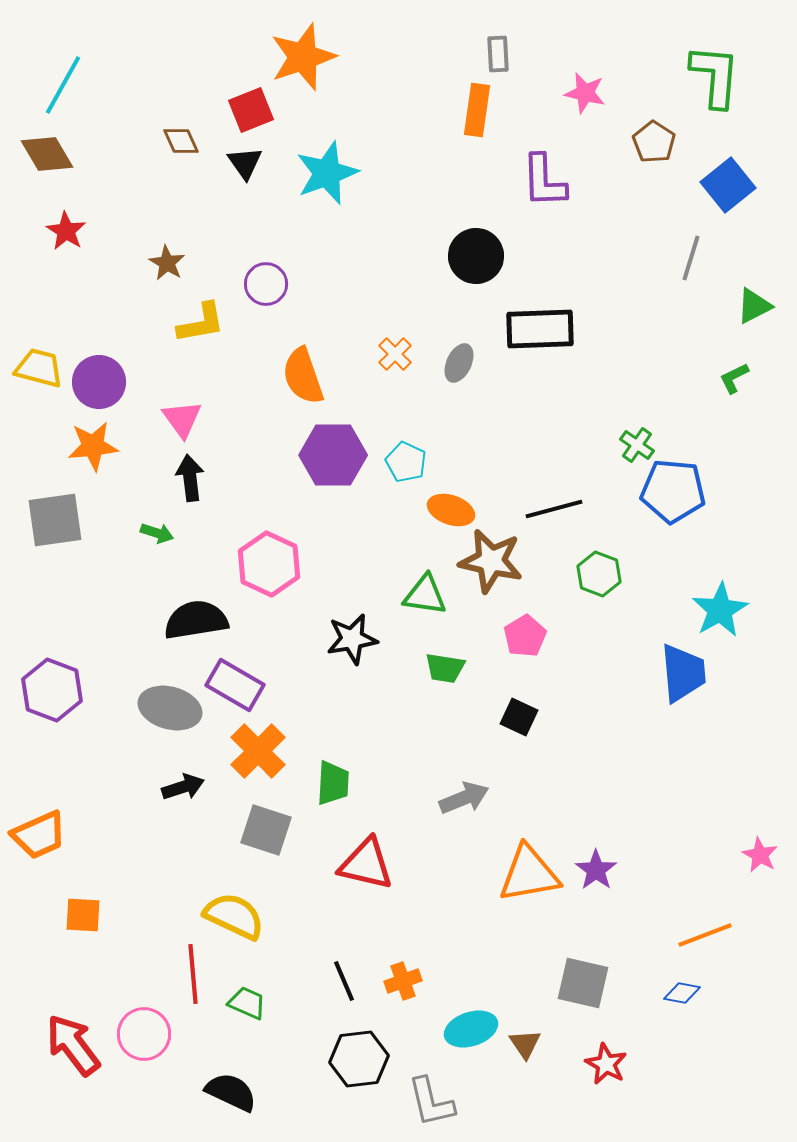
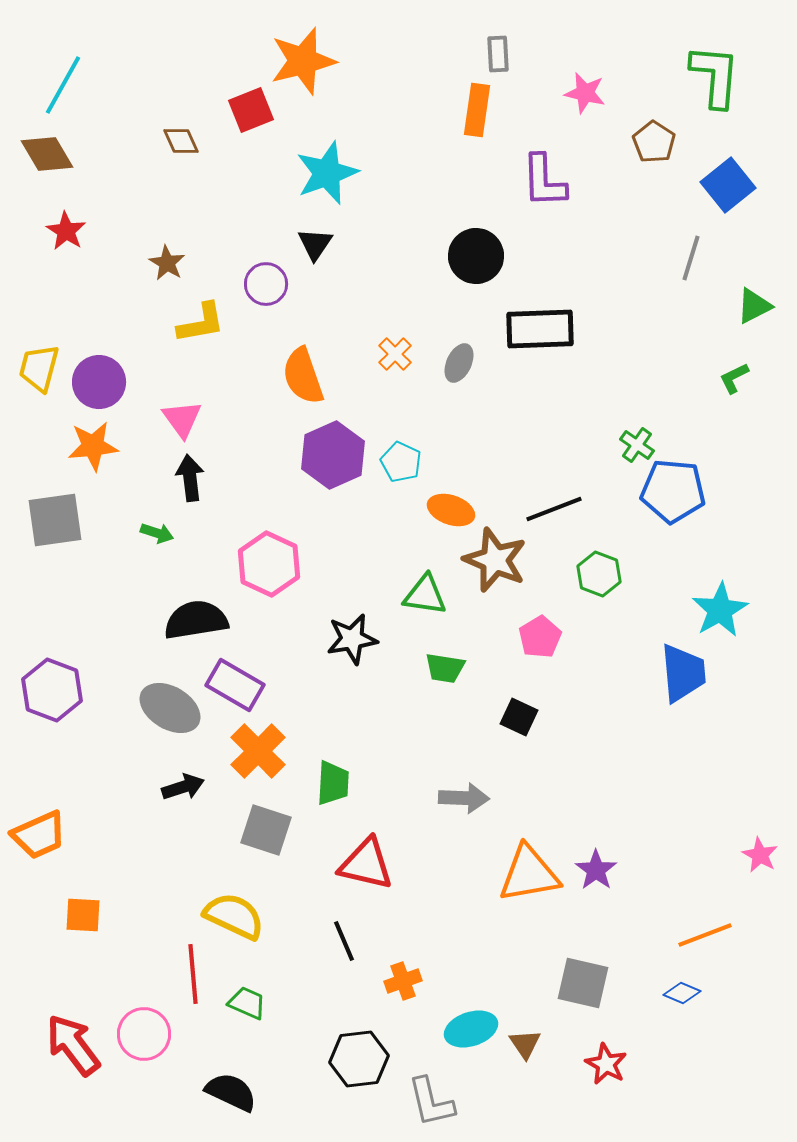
orange star at (303, 57): moved 4 px down; rotated 4 degrees clockwise
black triangle at (245, 163): moved 70 px right, 81 px down; rotated 9 degrees clockwise
yellow trapezoid at (39, 368): rotated 90 degrees counterclockwise
purple hexagon at (333, 455): rotated 24 degrees counterclockwise
cyan pentagon at (406, 462): moved 5 px left
black line at (554, 509): rotated 6 degrees counterclockwise
brown star at (491, 561): moved 4 px right, 1 px up; rotated 10 degrees clockwise
pink pentagon at (525, 636): moved 15 px right, 1 px down
gray ellipse at (170, 708): rotated 16 degrees clockwise
gray arrow at (464, 798): rotated 24 degrees clockwise
black line at (344, 981): moved 40 px up
blue diamond at (682, 993): rotated 12 degrees clockwise
